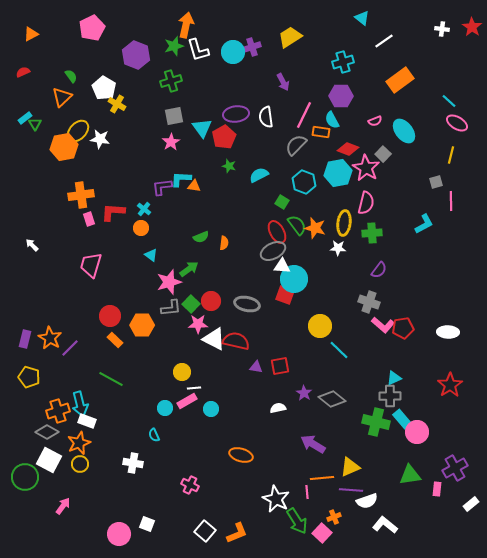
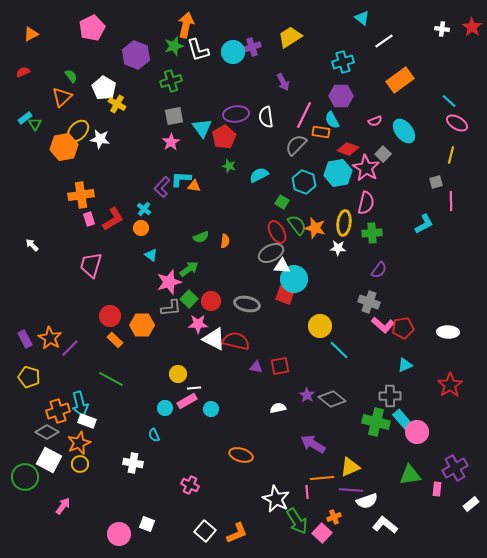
purple L-shape at (162, 187): rotated 40 degrees counterclockwise
red L-shape at (113, 212): moved 7 px down; rotated 145 degrees clockwise
orange semicircle at (224, 243): moved 1 px right, 2 px up
gray ellipse at (273, 251): moved 2 px left, 2 px down
green square at (191, 304): moved 2 px left, 5 px up
purple rectangle at (25, 339): rotated 42 degrees counterclockwise
yellow circle at (182, 372): moved 4 px left, 2 px down
cyan triangle at (394, 378): moved 11 px right, 13 px up
purple star at (304, 393): moved 3 px right, 2 px down
